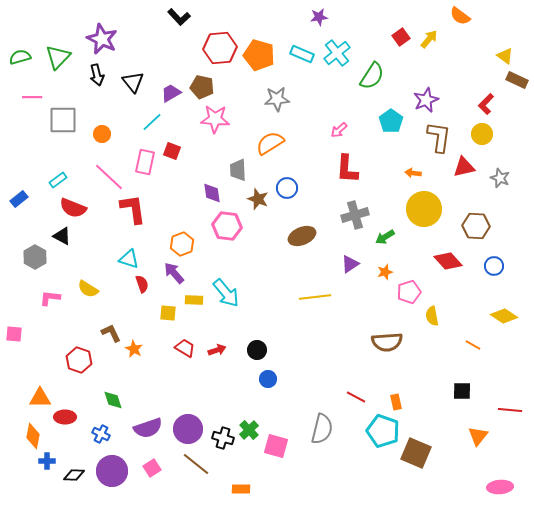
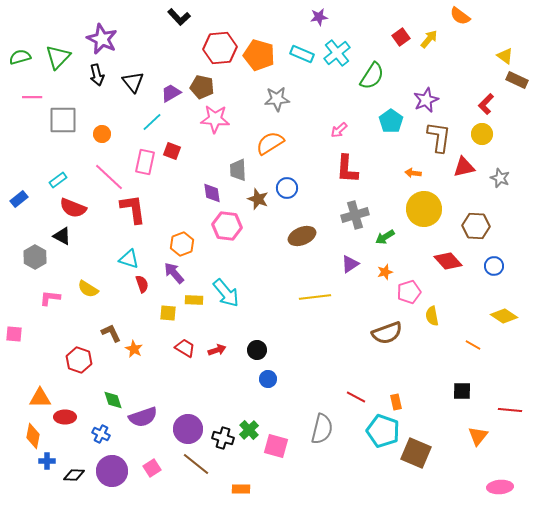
brown semicircle at (387, 342): moved 9 px up; rotated 16 degrees counterclockwise
purple semicircle at (148, 428): moved 5 px left, 11 px up
